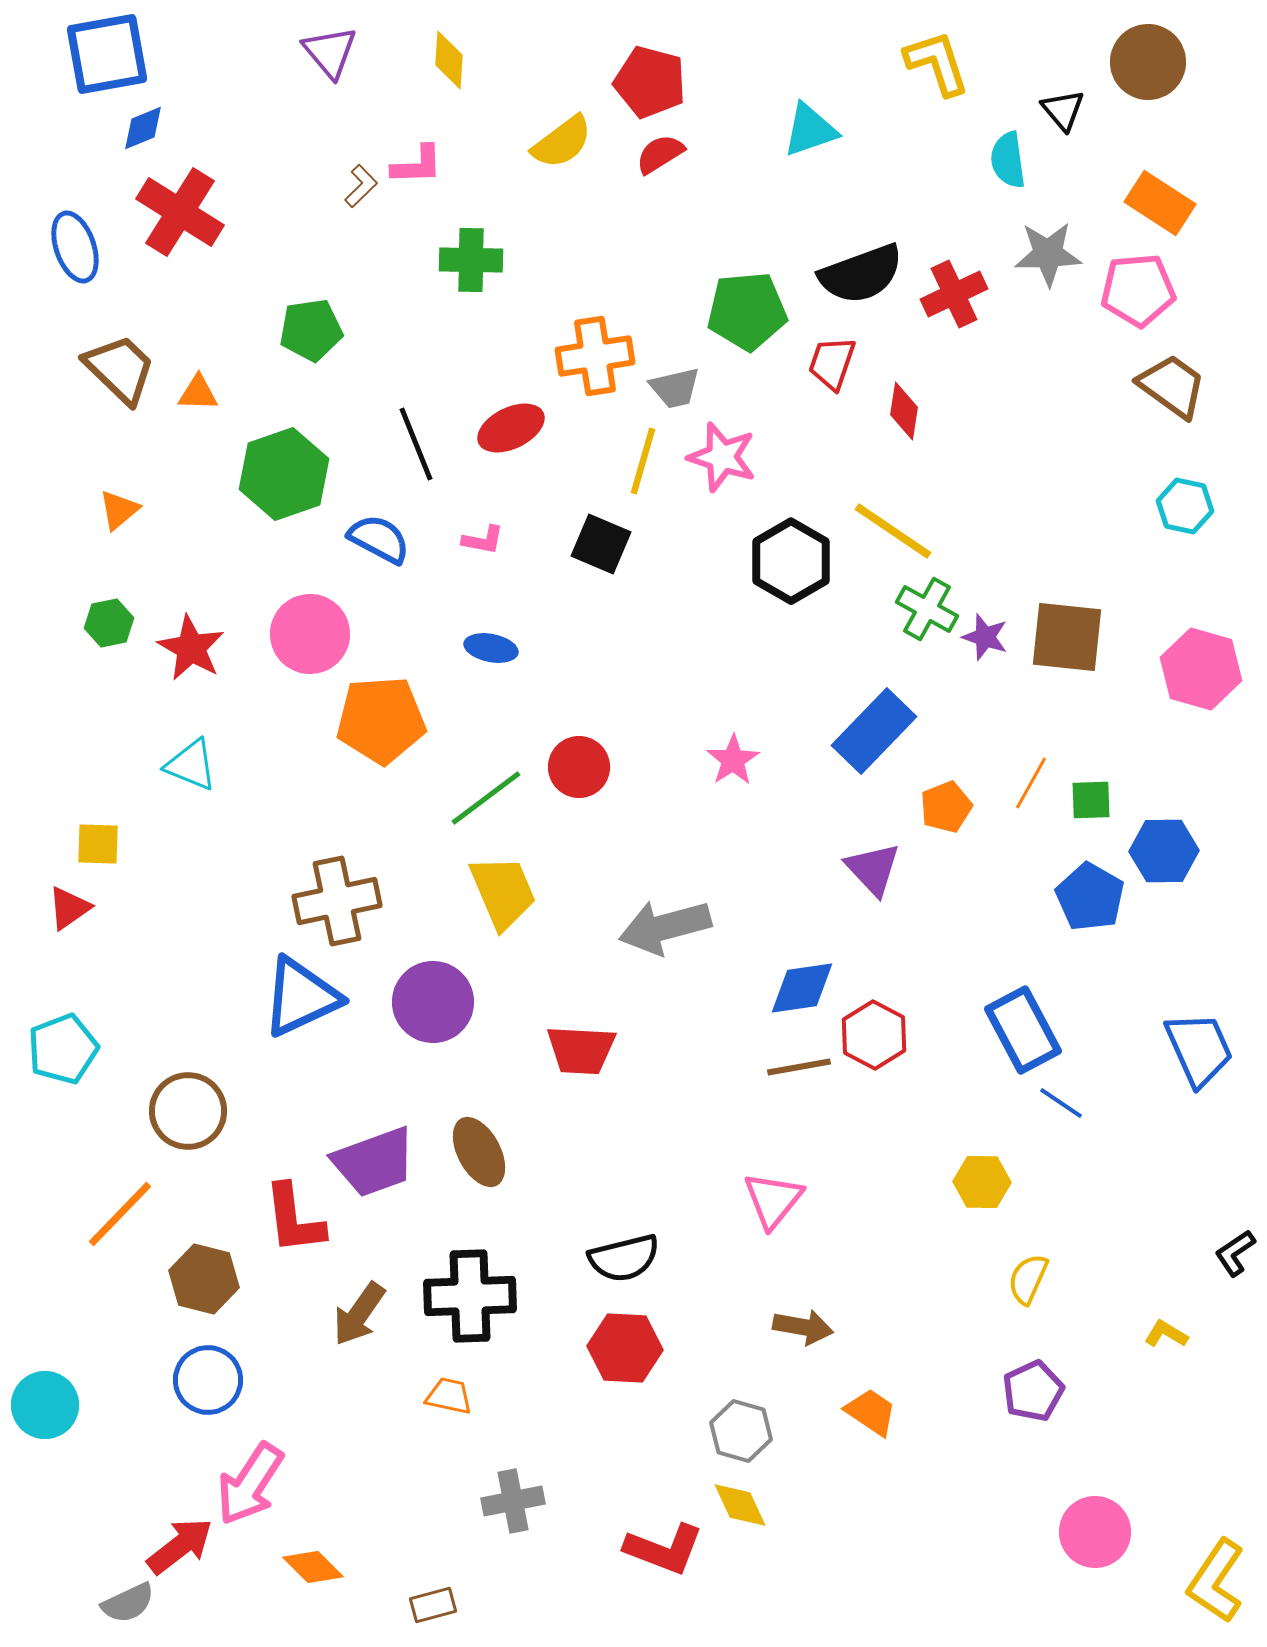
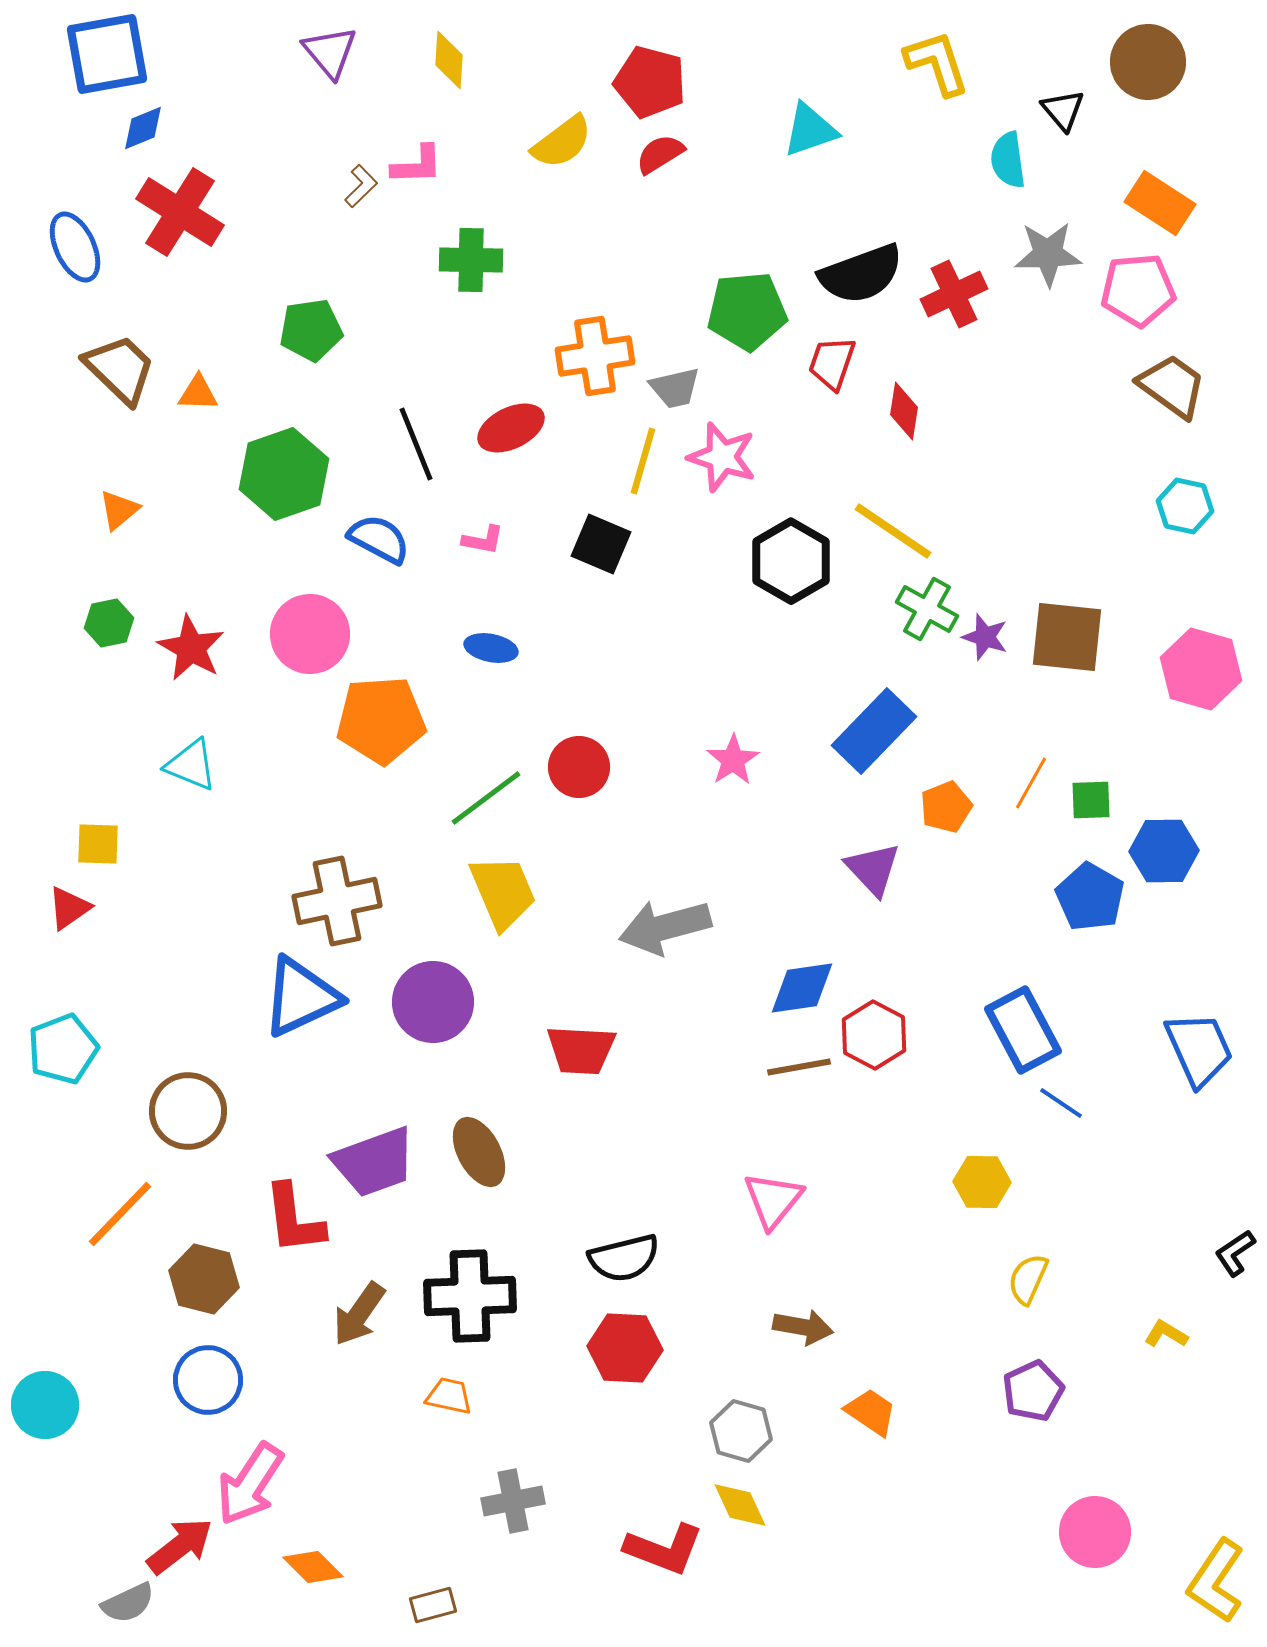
blue ellipse at (75, 247): rotated 6 degrees counterclockwise
